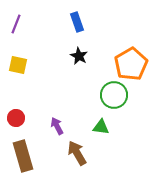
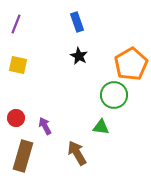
purple arrow: moved 12 px left
brown rectangle: rotated 32 degrees clockwise
